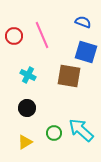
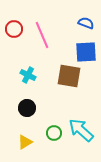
blue semicircle: moved 3 px right, 1 px down
red circle: moved 7 px up
blue square: rotated 20 degrees counterclockwise
